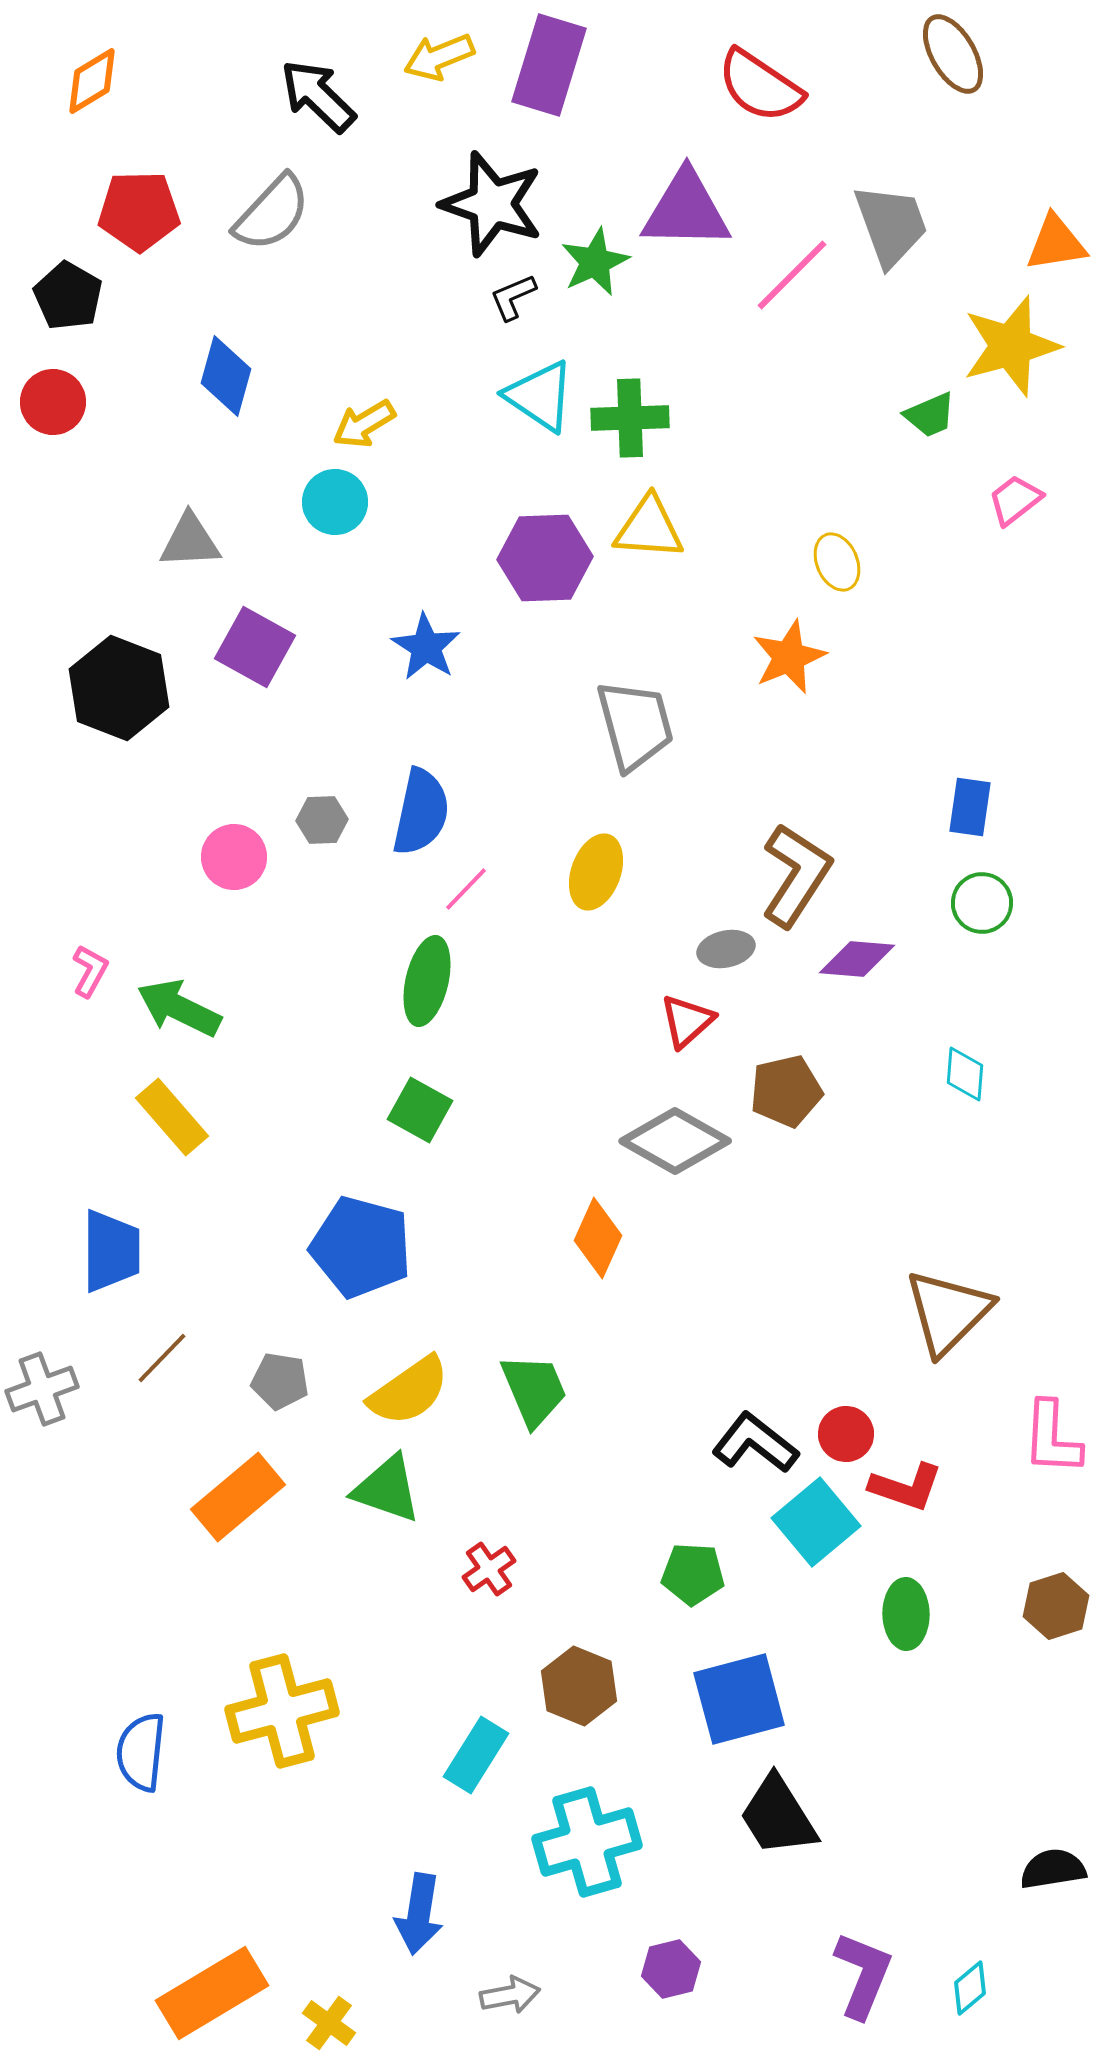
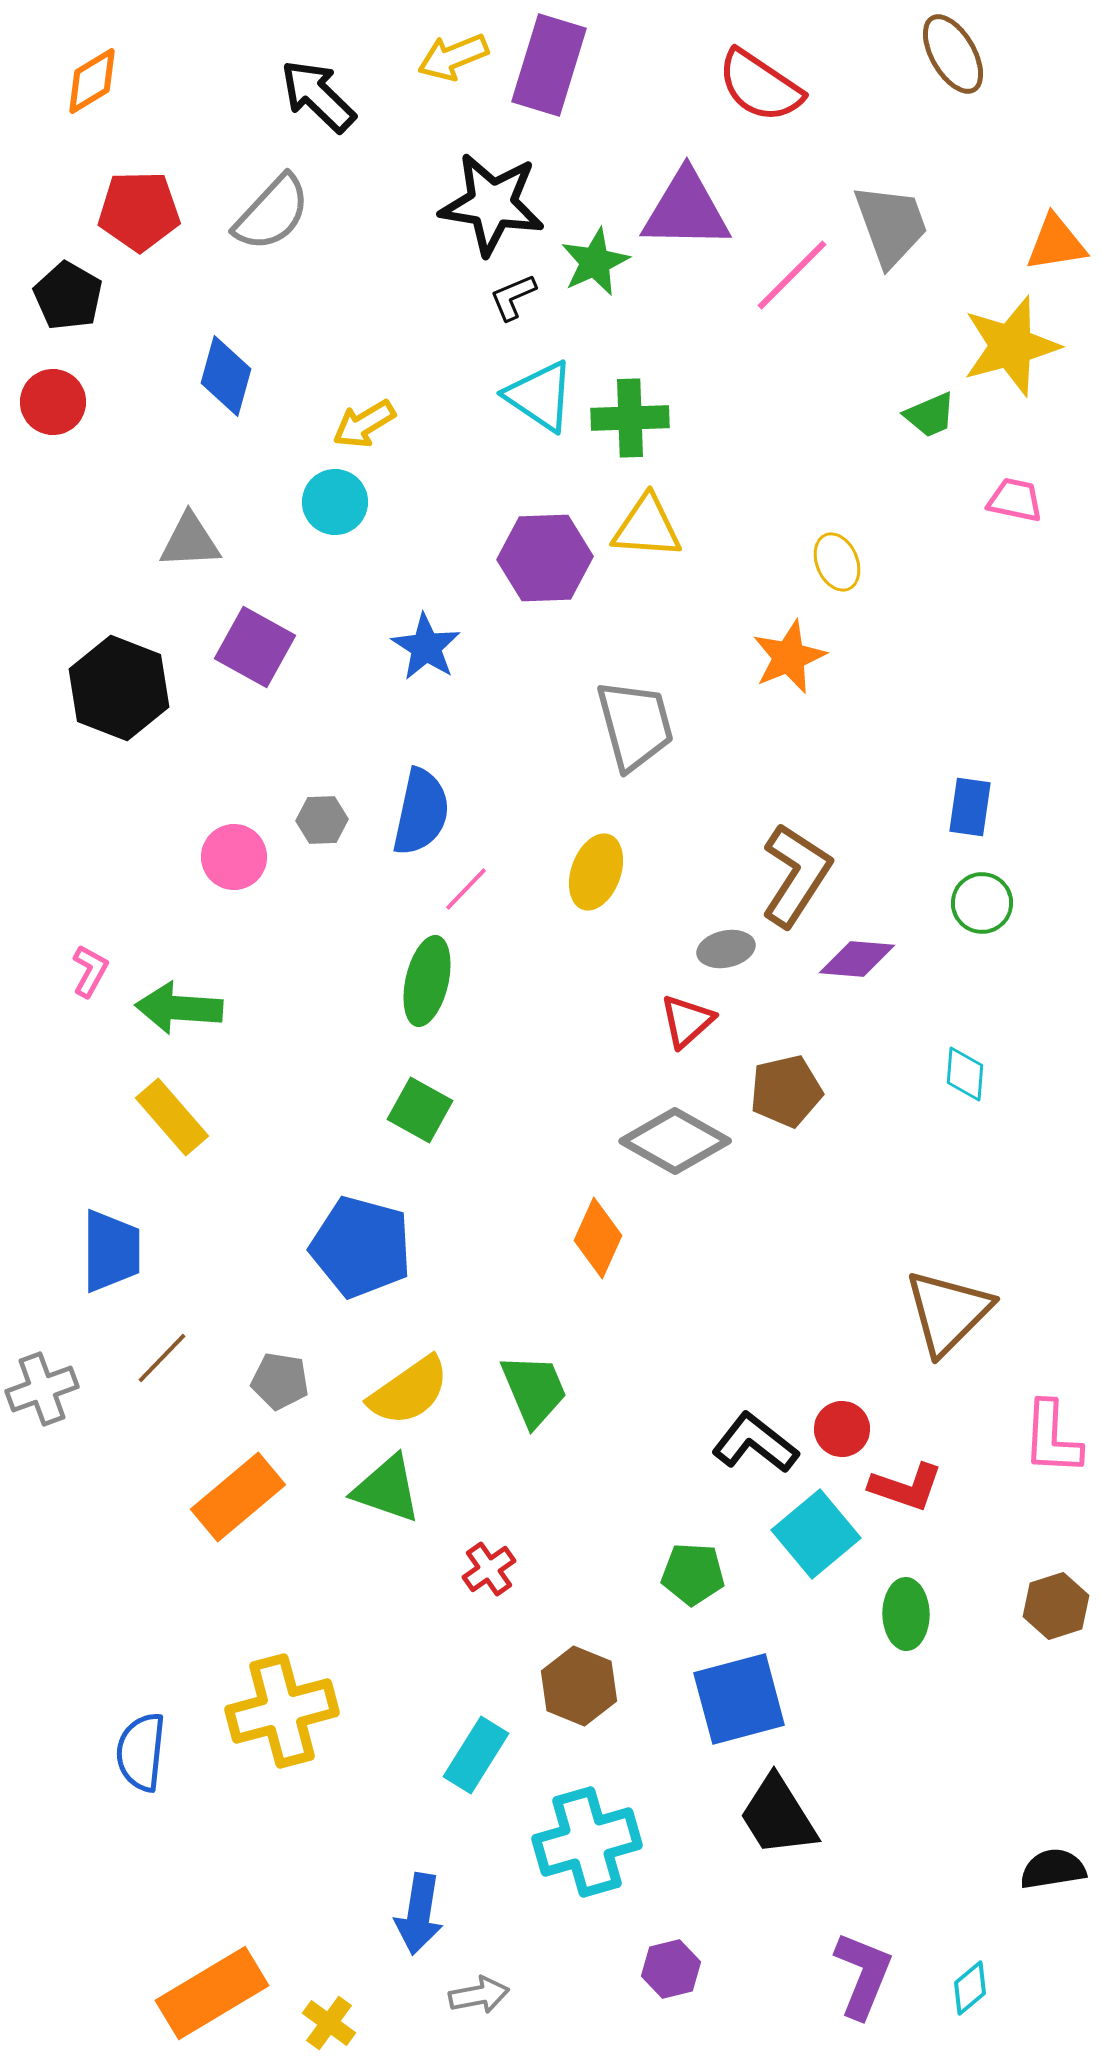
yellow arrow at (439, 57): moved 14 px right
black star at (492, 204): rotated 10 degrees counterclockwise
pink trapezoid at (1015, 500): rotated 50 degrees clockwise
yellow triangle at (649, 528): moved 2 px left, 1 px up
green arrow at (179, 1008): rotated 22 degrees counterclockwise
red circle at (846, 1434): moved 4 px left, 5 px up
cyan square at (816, 1522): moved 12 px down
gray arrow at (510, 1995): moved 31 px left
